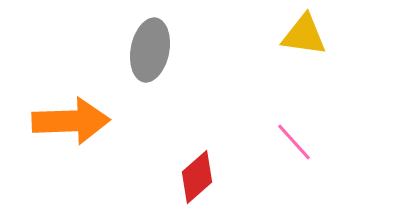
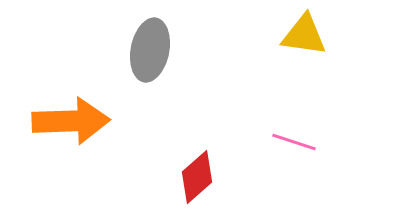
pink line: rotated 30 degrees counterclockwise
